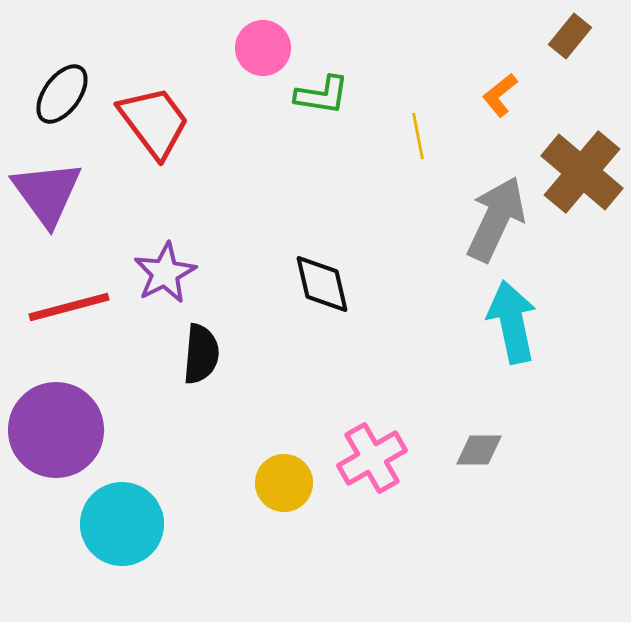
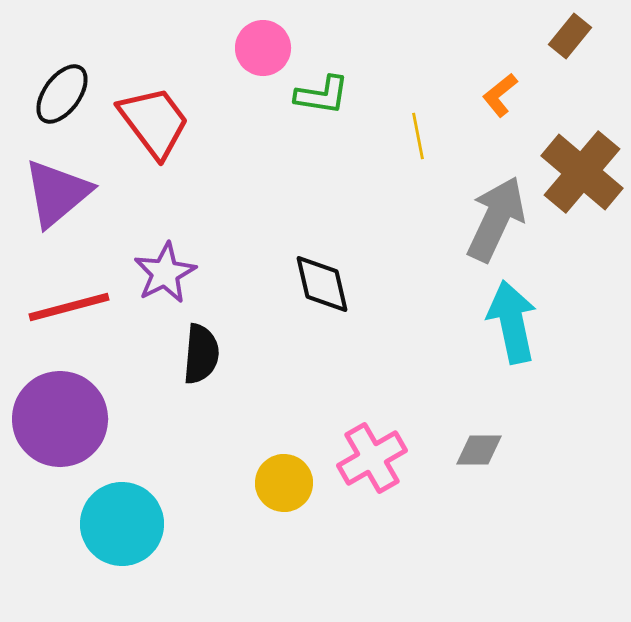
purple triangle: moved 10 px right; rotated 26 degrees clockwise
purple circle: moved 4 px right, 11 px up
